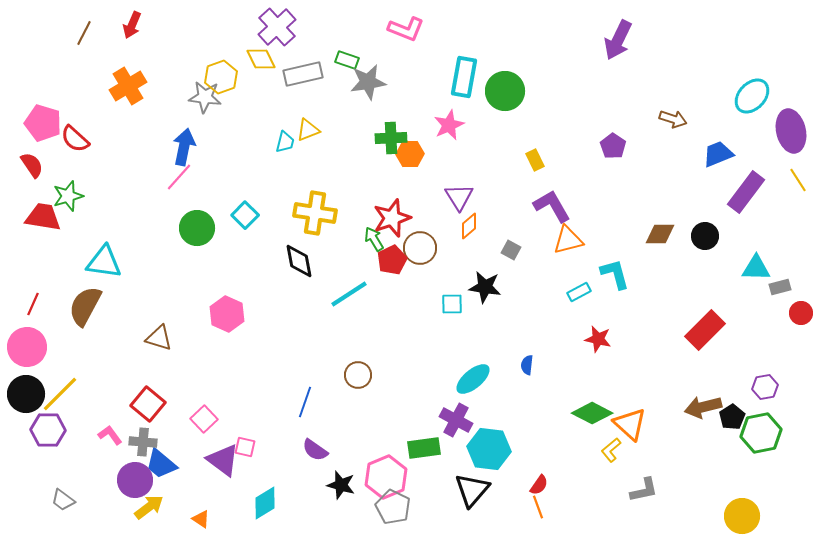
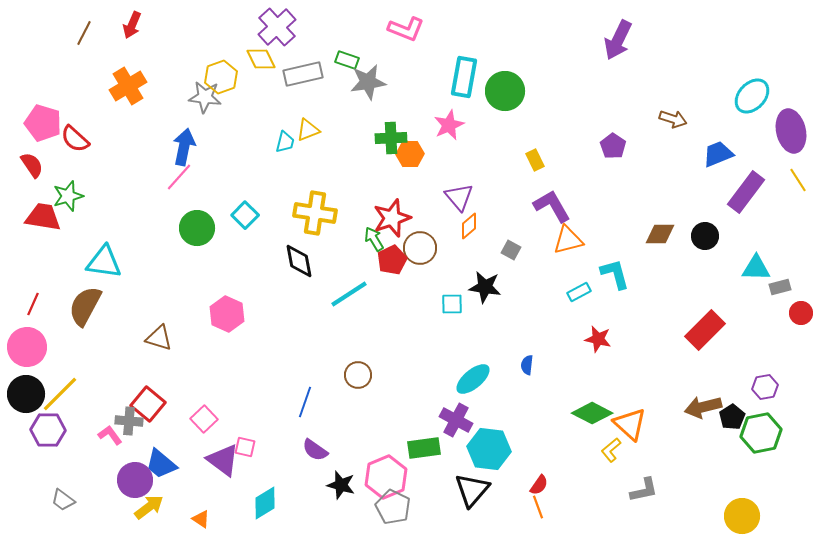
purple triangle at (459, 197): rotated 8 degrees counterclockwise
gray cross at (143, 442): moved 14 px left, 21 px up
